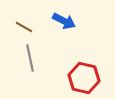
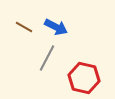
blue arrow: moved 8 px left, 6 px down
gray line: moved 17 px right; rotated 40 degrees clockwise
